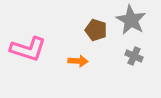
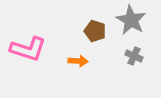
brown pentagon: moved 1 px left, 1 px down
